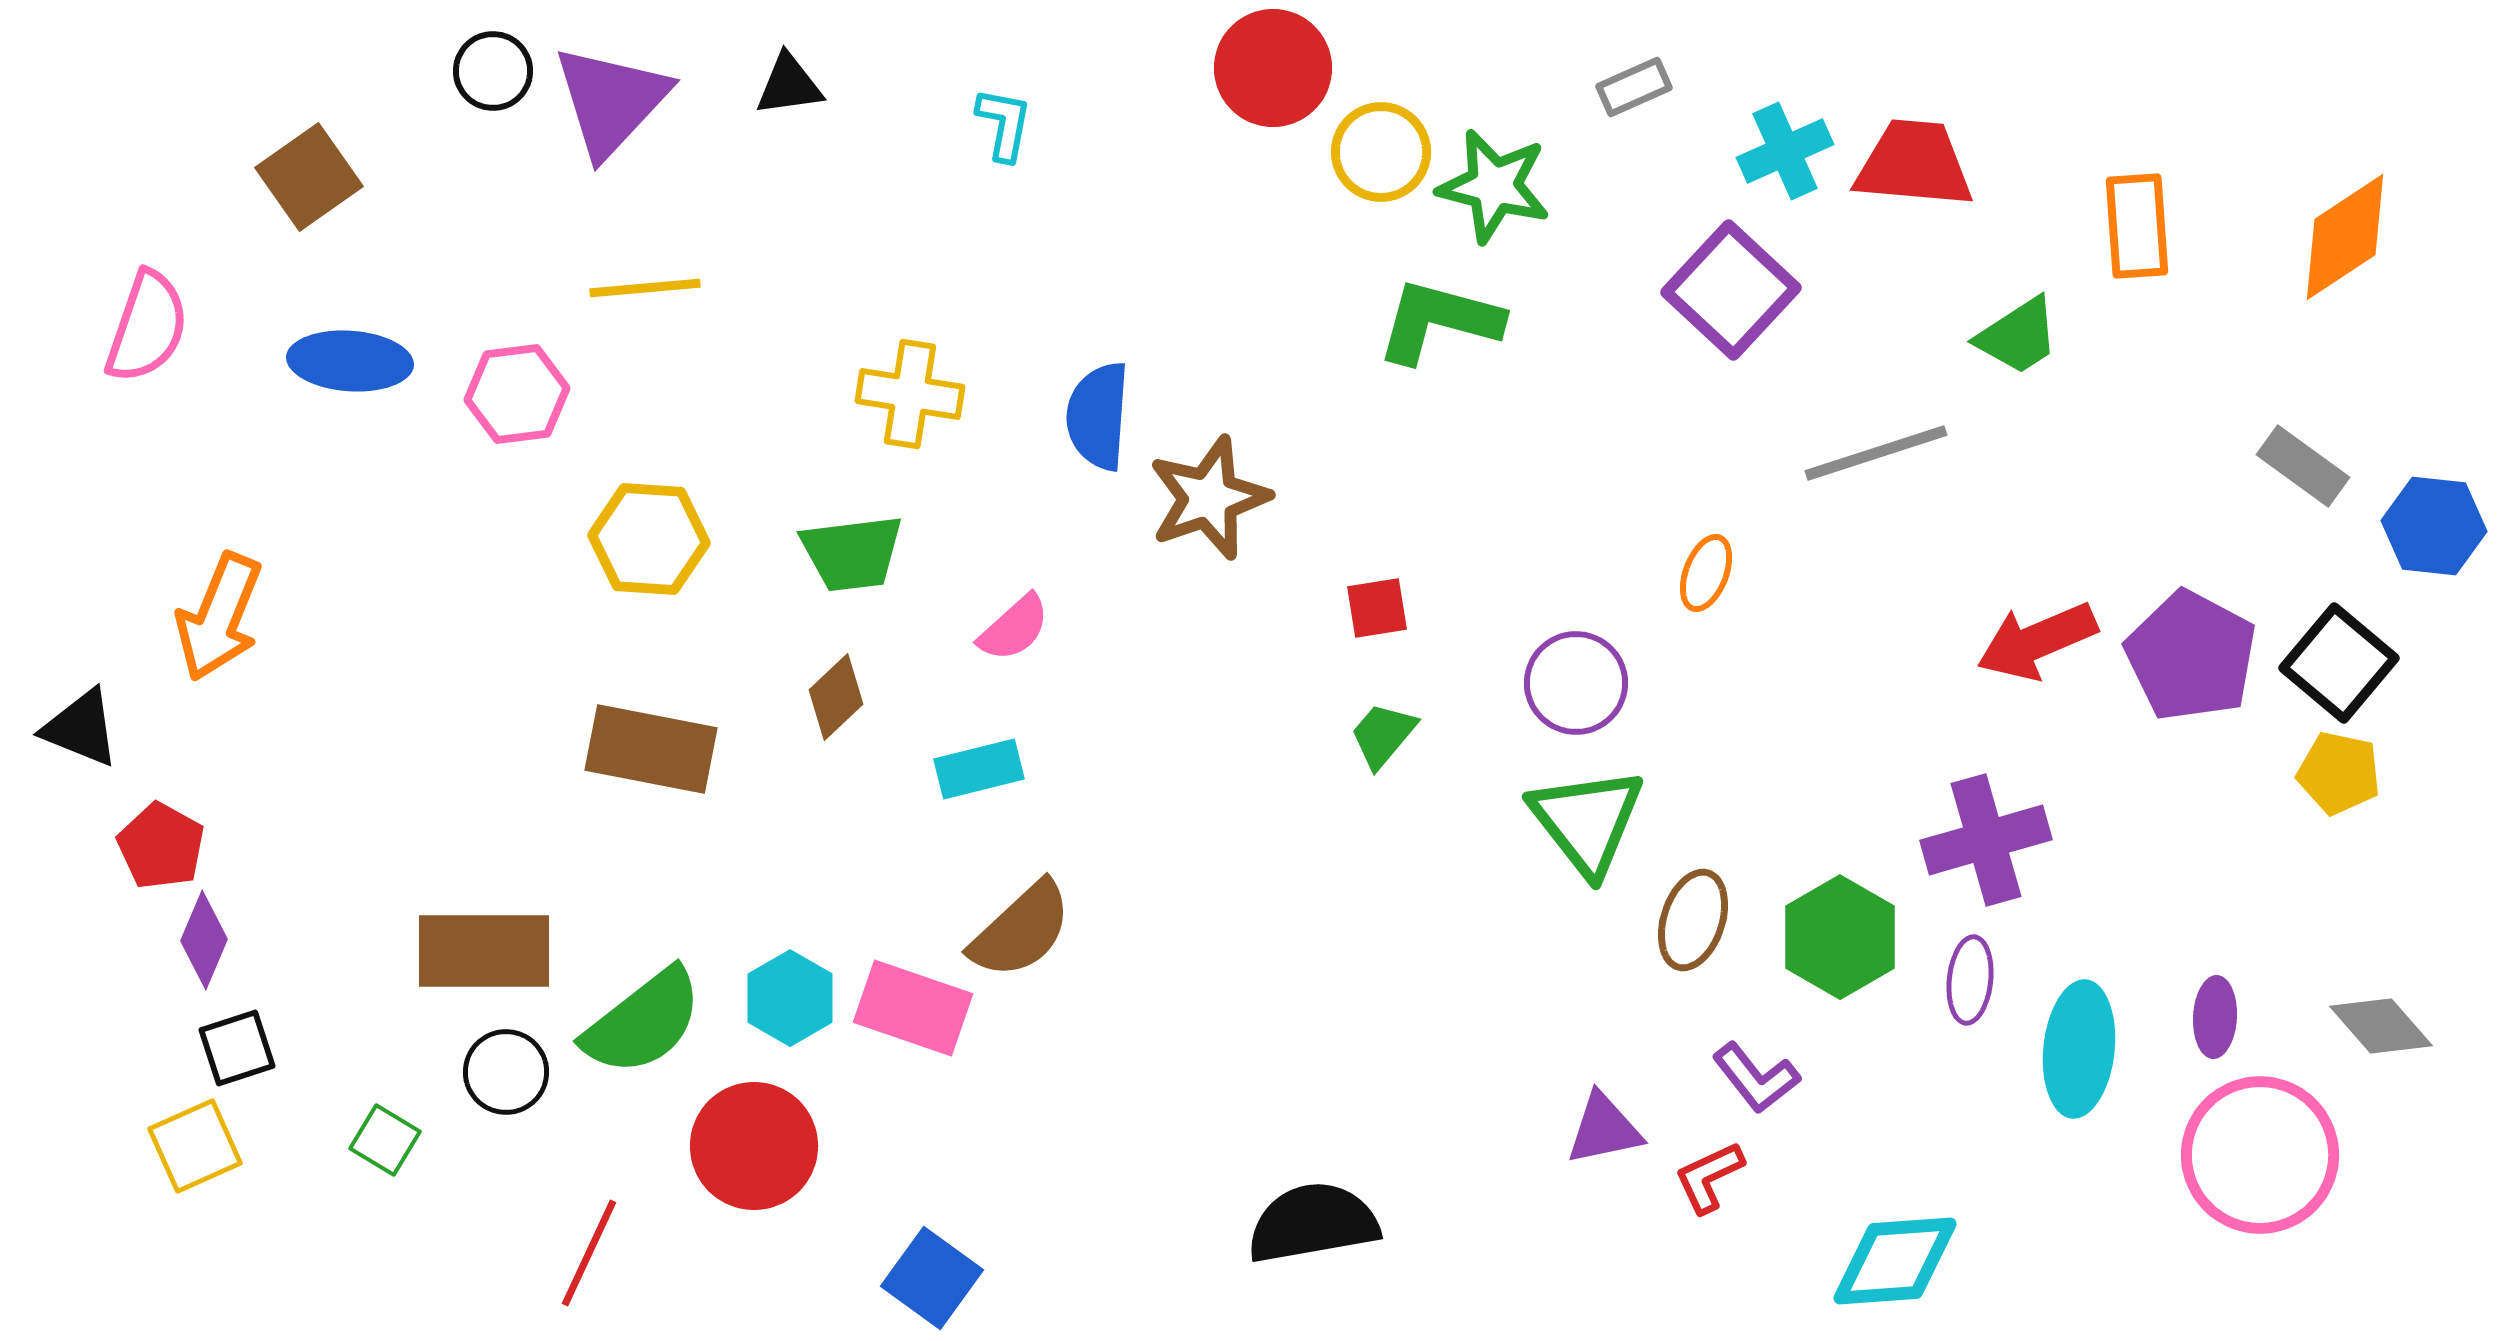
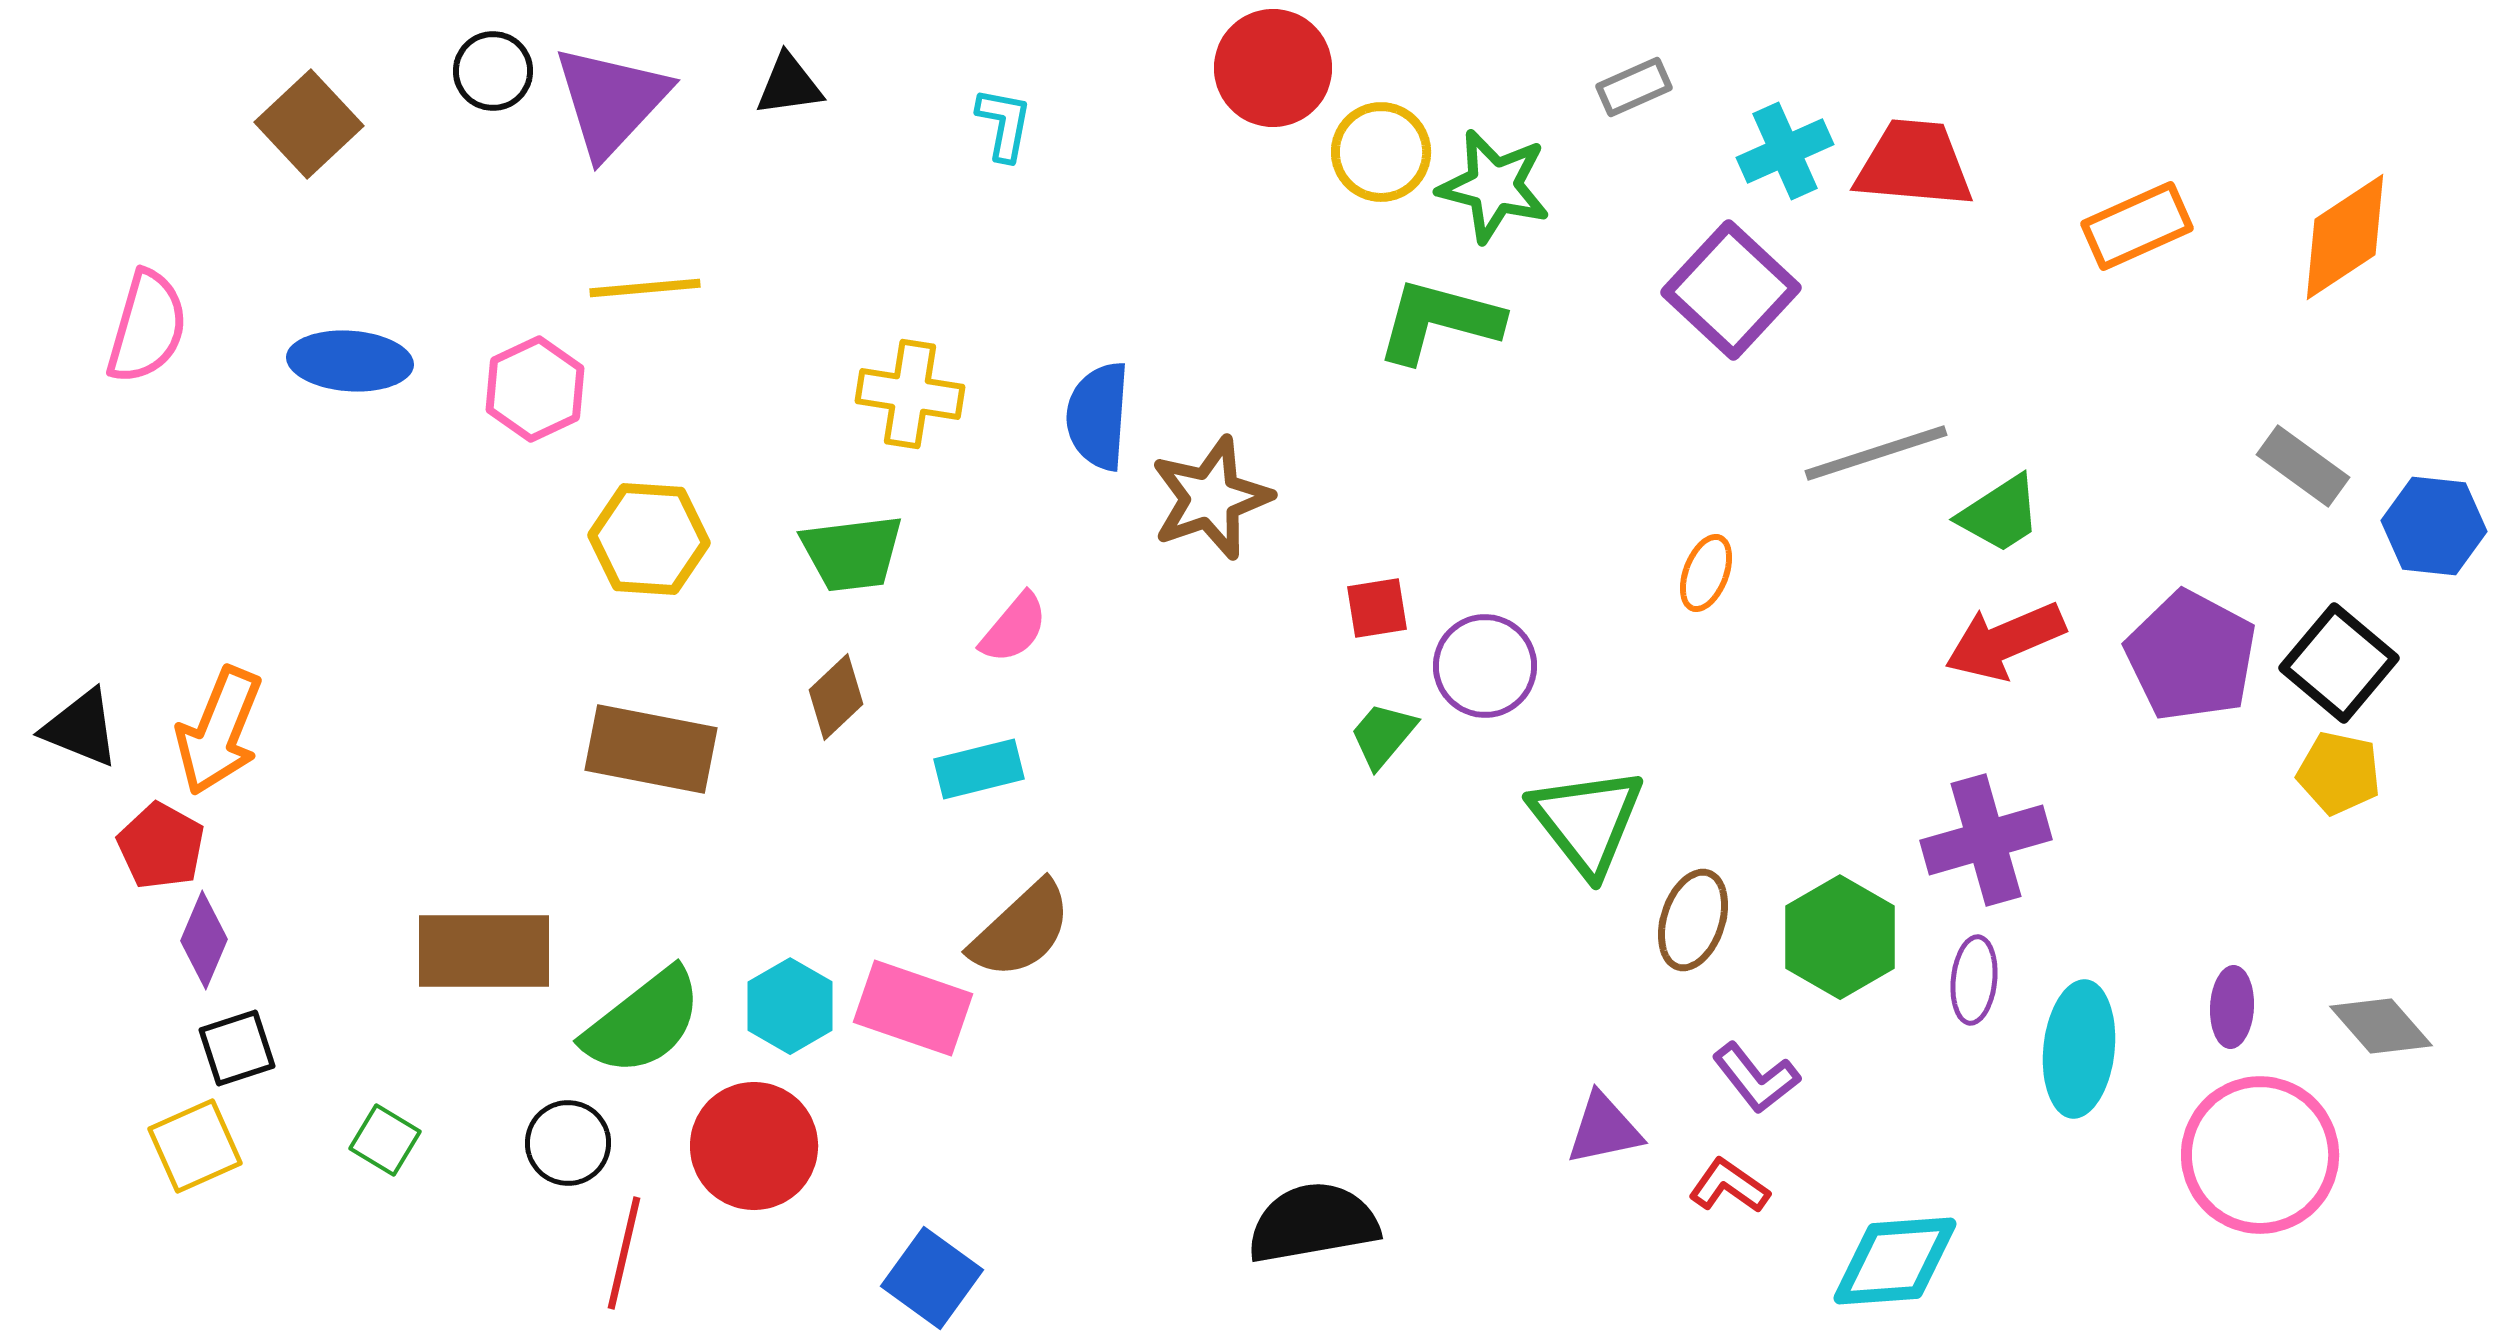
brown square at (309, 177): moved 53 px up; rotated 8 degrees counterclockwise
orange rectangle at (2137, 226): rotated 70 degrees clockwise
pink semicircle at (147, 327): rotated 3 degrees counterclockwise
green trapezoid at (2018, 336): moved 18 px left, 178 px down
pink hexagon at (517, 394): moved 18 px right, 5 px up; rotated 18 degrees counterclockwise
brown star at (1209, 498): moved 2 px right
orange arrow at (219, 617): moved 114 px down
pink semicircle at (1014, 628): rotated 8 degrees counterclockwise
red arrow at (2037, 641): moved 32 px left
purple circle at (1576, 683): moved 91 px left, 17 px up
purple ellipse at (1970, 980): moved 4 px right
cyan hexagon at (790, 998): moved 8 px down
purple ellipse at (2215, 1017): moved 17 px right, 10 px up
black circle at (506, 1072): moved 62 px right, 71 px down
red L-shape at (1709, 1177): moved 20 px right, 9 px down; rotated 60 degrees clockwise
red line at (589, 1253): moved 35 px right; rotated 12 degrees counterclockwise
